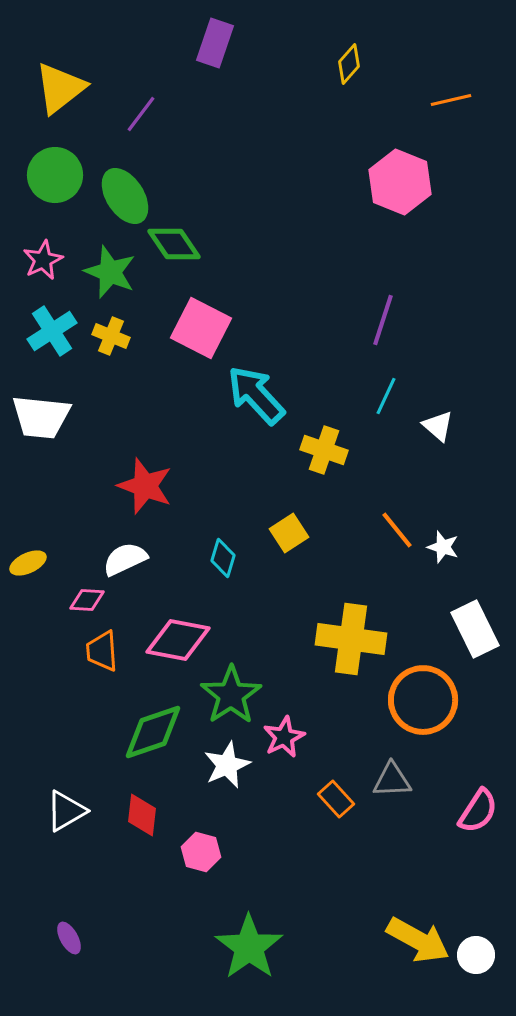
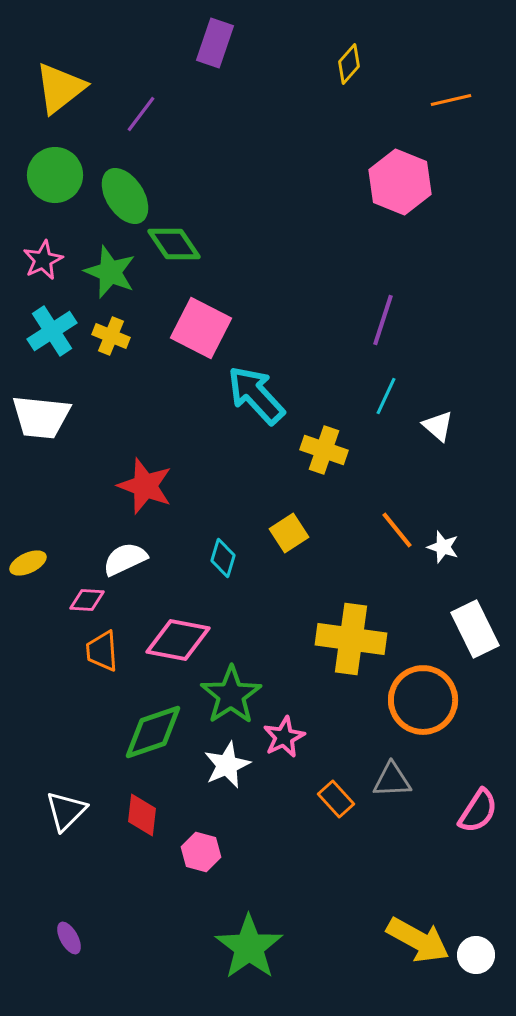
white triangle at (66, 811): rotated 15 degrees counterclockwise
